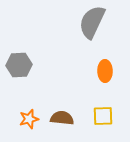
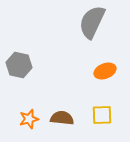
gray hexagon: rotated 15 degrees clockwise
orange ellipse: rotated 70 degrees clockwise
yellow square: moved 1 px left, 1 px up
